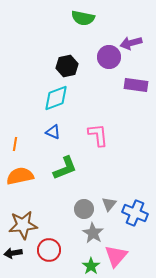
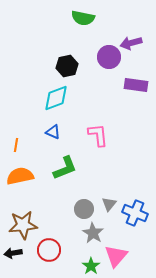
orange line: moved 1 px right, 1 px down
